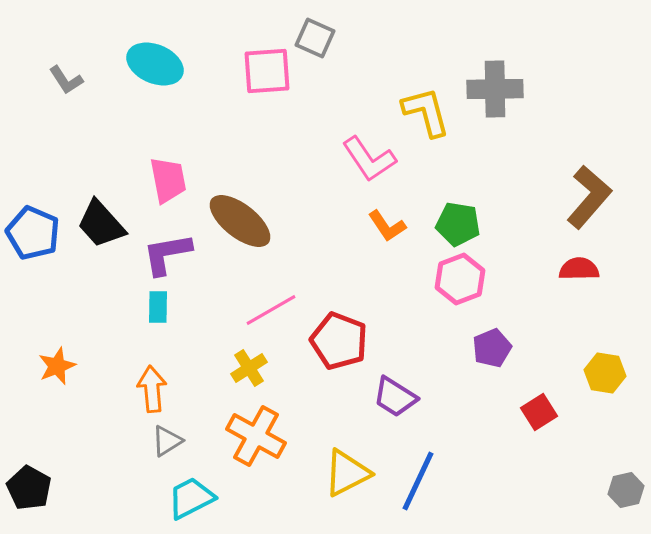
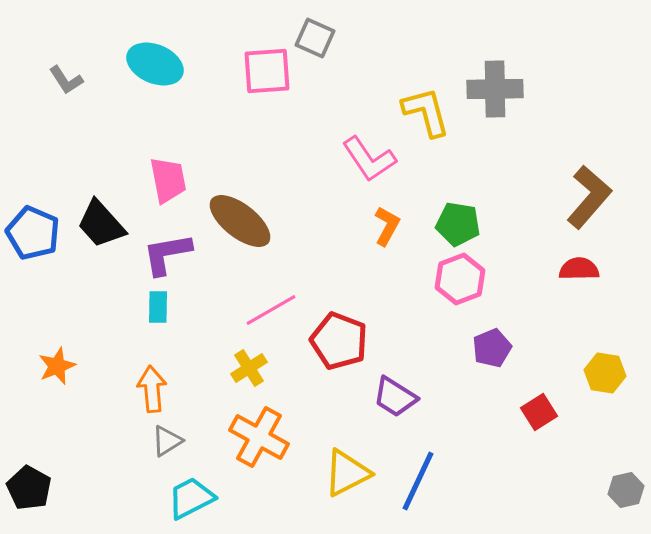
orange L-shape: rotated 117 degrees counterclockwise
orange cross: moved 3 px right, 1 px down
